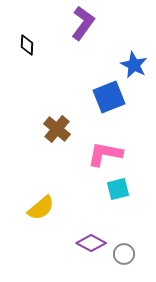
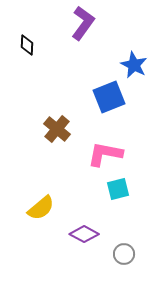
purple diamond: moved 7 px left, 9 px up
